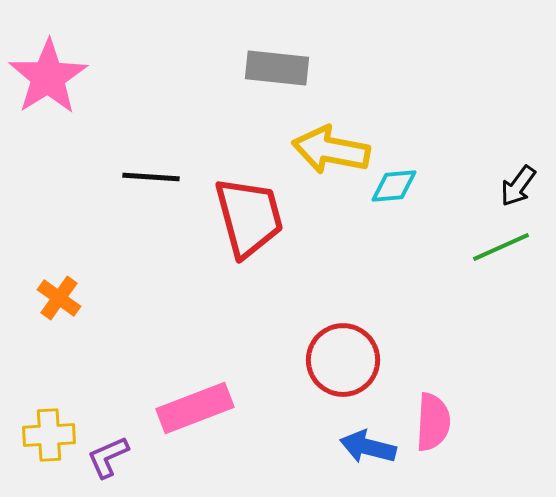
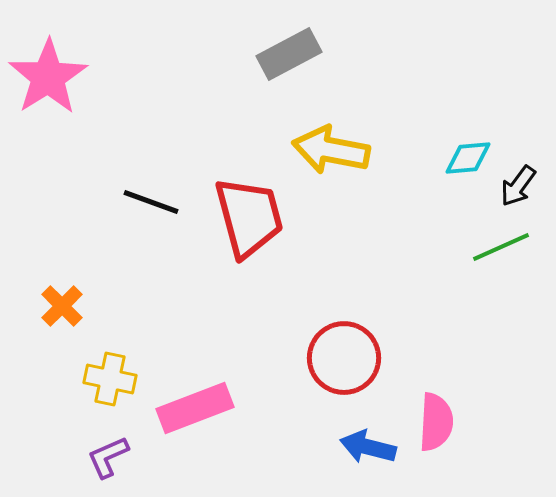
gray rectangle: moved 12 px right, 14 px up; rotated 34 degrees counterclockwise
black line: moved 25 px down; rotated 16 degrees clockwise
cyan diamond: moved 74 px right, 28 px up
orange cross: moved 3 px right, 8 px down; rotated 9 degrees clockwise
red circle: moved 1 px right, 2 px up
pink semicircle: moved 3 px right
yellow cross: moved 61 px right, 56 px up; rotated 15 degrees clockwise
